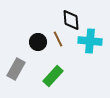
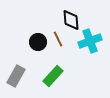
cyan cross: rotated 25 degrees counterclockwise
gray rectangle: moved 7 px down
